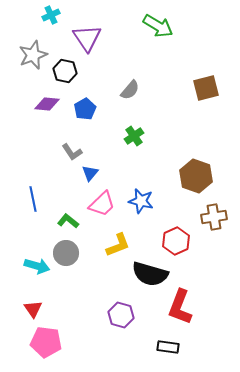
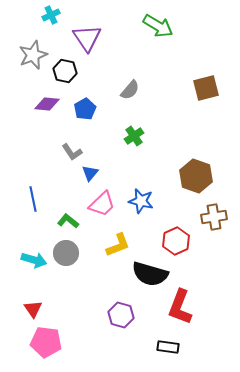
cyan arrow: moved 3 px left, 6 px up
